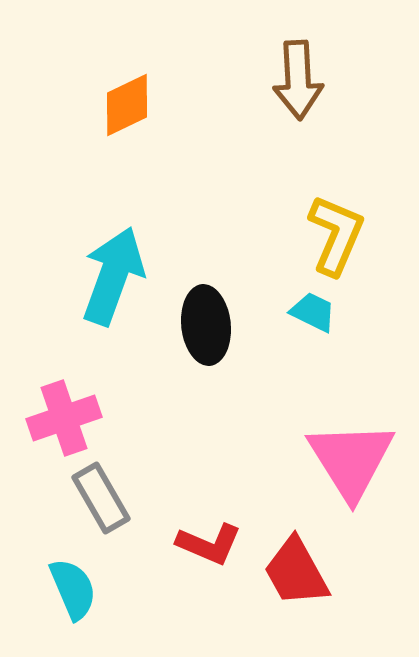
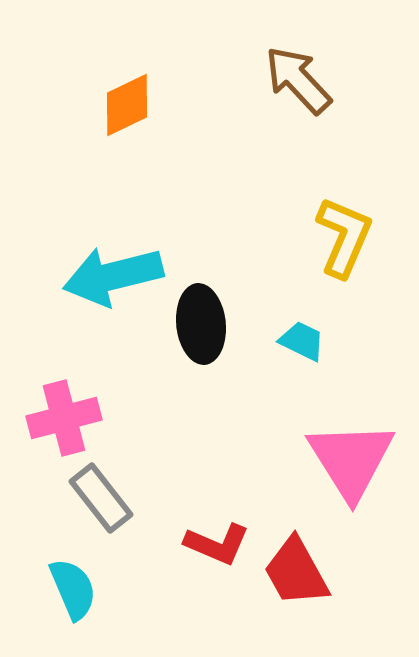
brown arrow: rotated 140 degrees clockwise
yellow L-shape: moved 8 px right, 2 px down
cyan arrow: rotated 124 degrees counterclockwise
cyan trapezoid: moved 11 px left, 29 px down
black ellipse: moved 5 px left, 1 px up
pink cross: rotated 4 degrees clockwise
gray rectangle: rotated 8 degrees counterclockwise
red L-shape: moved 8 px right
